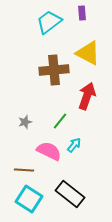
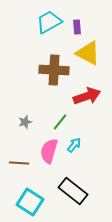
purple rectangle: moved 5 px left, 14 px down
cyan trapezoid: rotated 8 degrees clockwise
brown cross: rotated 8 degrees clockwise
red arrow: rotated 52 degrees clockwise
green line: moved 1 px down
pink semicircle: rotated 100 degrees counterclockwise
brown line: moved 5 px left, 7 px up
black rectangle: moved 3 px right, 3 px up
cyan square: moved 1 px right, 3 px down
